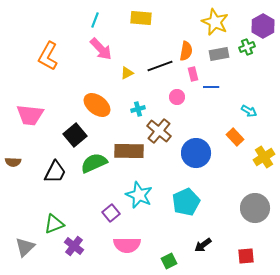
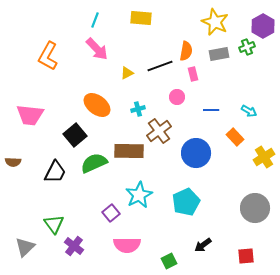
pink arrow: moved 4 px left
blue line: moved 23 px down
brown cross: rotated 15 degrees clockwise
cyan star: rotated 20 degrees clockwise
green triangle: rotated 45 degrees counterclockwise
